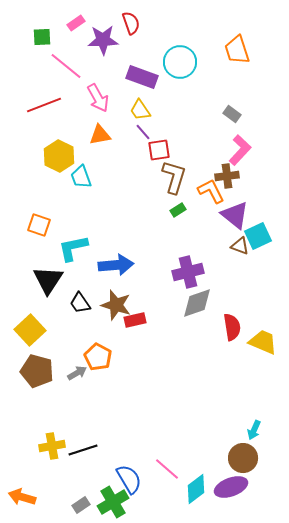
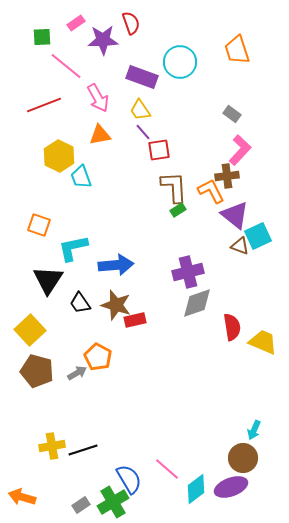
brown L-shape at (174, 177): moved 10 px down; rotated 20 degrees counterclockwise
